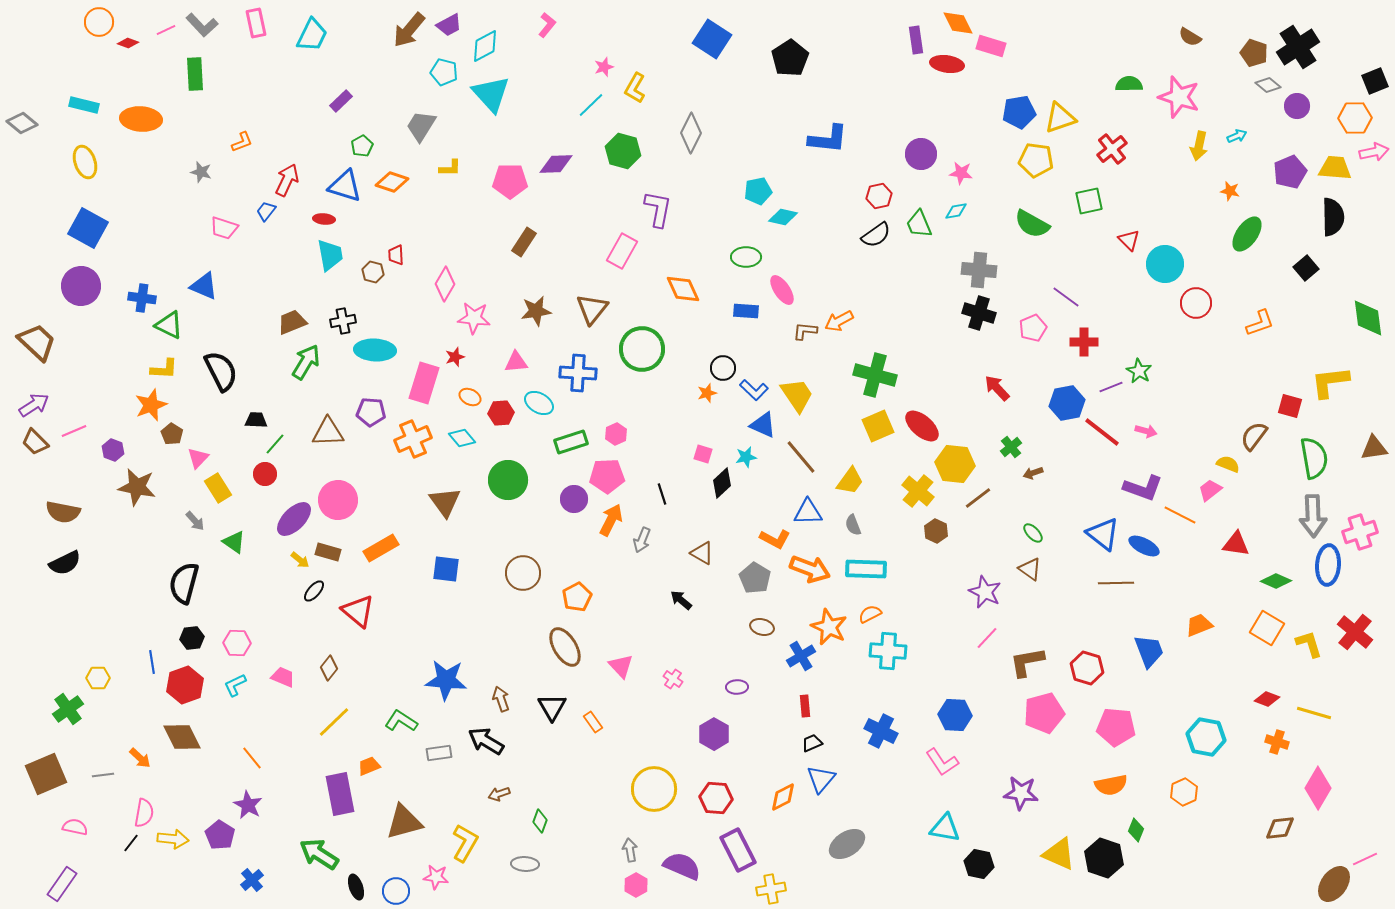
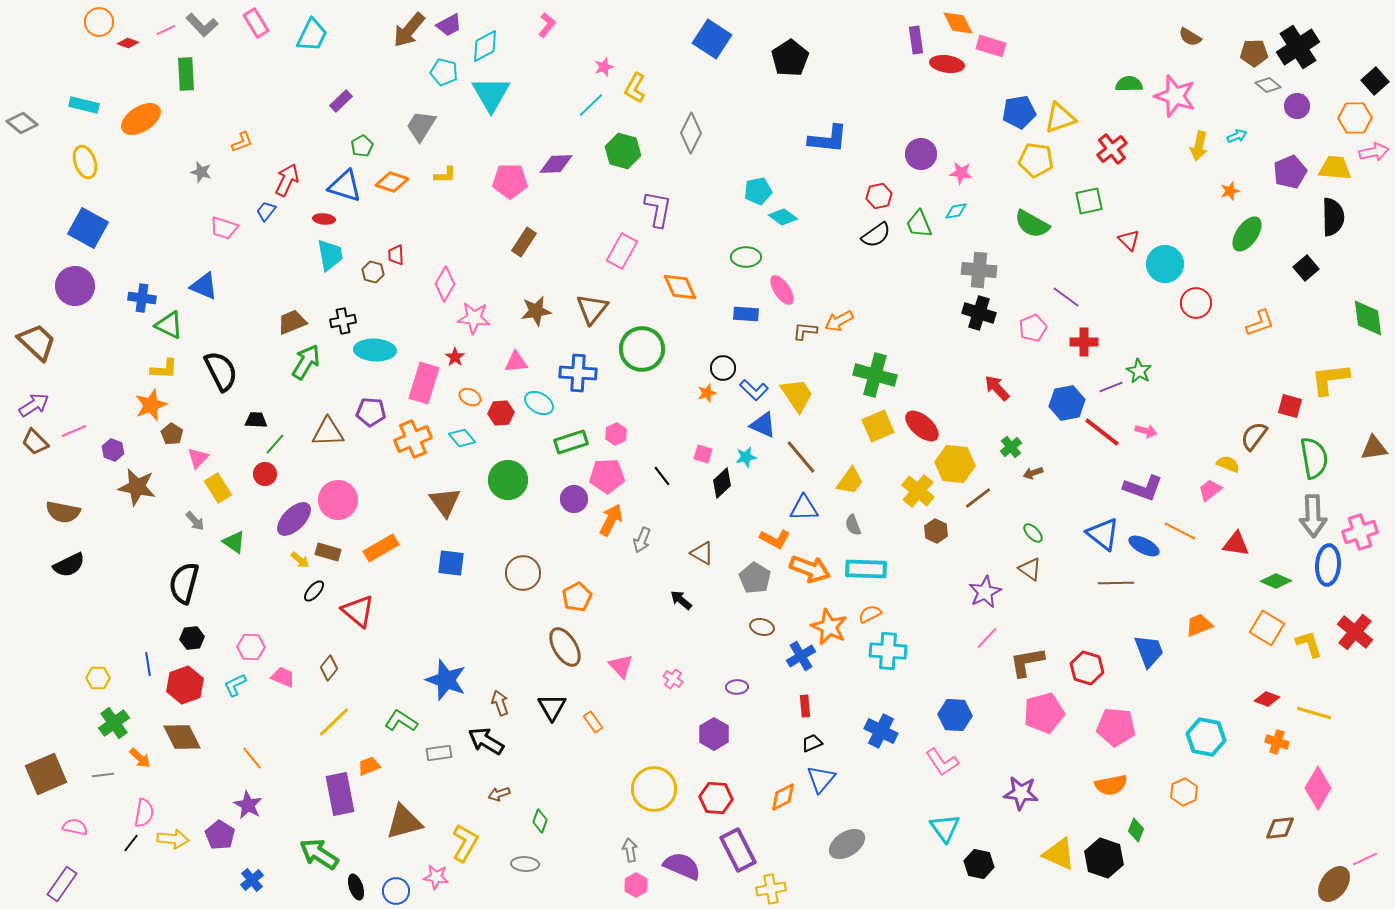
pink rectangle at (256, 23): rotated 20 degrees counterclockwise
brown pentagon at (1254, 53): rotated 20 degrees counterclockwise
green rectangle at (195, 74): moved 9 px left
black square at (1375, 81): rotated 20 degrees counterclockwise
cyan triangle at (491, 94): rotated 12 degrees clockwise
pink star at (1179, 97): moved 4 px left, 1 px up
orange ellipse at (141, 119): rotated 36 degrees counterclockwise
yellow L-shape at (450, 168): moved 5 px left, 7 px down
orange star at (1230, 191): rotated 30 degrees counterclockwise
cyan diamond at (783, 217): rotated 24 degrees clockwise
purple circle at (81, 286): moved 6 px left
orange diamond at (683, 289): moved 3 px left, 2 px up
blue rectangle at (746, 311): moved 3 px down
red star at (455, 357): rotated 18 degrees counterclockwise
yellow L-shape at (1330, 382): moved 3 px up
black line at (662, 494): moved 18 px up; rotated 20 degrees counterclockwise
blue triangle at (808, 512): moved 4 px left, 4 px up
orange line at (1180, 515): moved 16 px down
black semicircle at (65, 563): moved 4 px right, 2 px down
blue square at (446, 569): moved 5 px right, 6 px up
purple star at (985, 592): rotated 20 degrees clockwise
pink hexagon at (237, 643): moved 14 px right, 4 px down
blue line at (152, 662): moved 4 px left, 2 px down
blue star at (446, 680): rotated 15 degrees clockwise
brown arrow at (501, 699): moved 1 px left, 4 px down
green cross at (68, 709): moved 46 px right, 14 px down
cyan triangle at (945, 828): rotated 44 degrees clockwise
